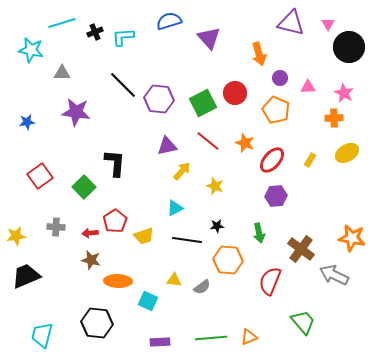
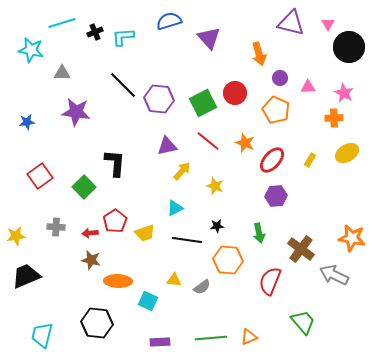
yellow trapezoid at (144, 236): moved 1 px right, 3 px up
